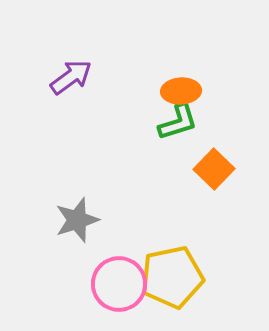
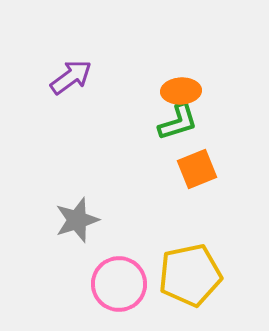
orange square: moved 17 px left; rotated 24 degrees clockwise
yellow pentagon: moved 18 px right, 2 px up
